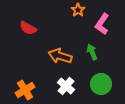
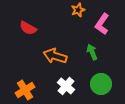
orange star: rotated 16 degrees clockwise
orange arrow: moved 5 px left
